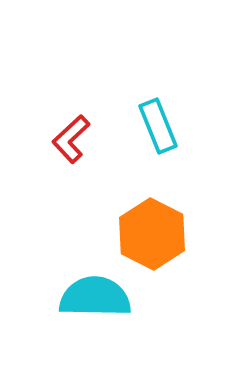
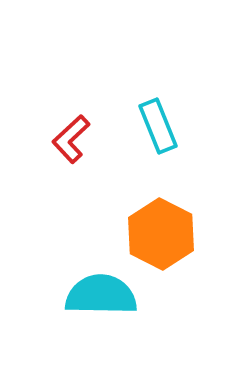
orange hexagon: moved 9 px right
cyan semicircle: moved 6 px right, 2 px up
